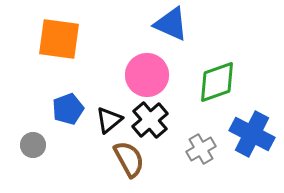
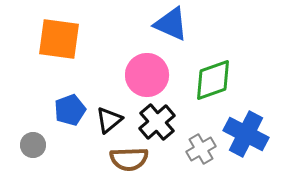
green diamond: moved 4 px left, 2 px up
blue pentagon: moved 2 px right, 1 px down
black cross: moved 7 px right, 2 px down
blue cross: moved 6 px left
brown semicircle: rotated 117 degrees clockwise
